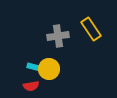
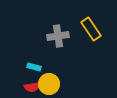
yellow circle: moved 15 px down
red semicircle: moved 1 px right, 1 px down
